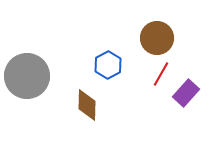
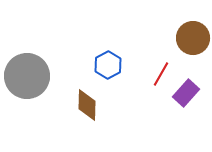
brown circle: moved 36 px right
